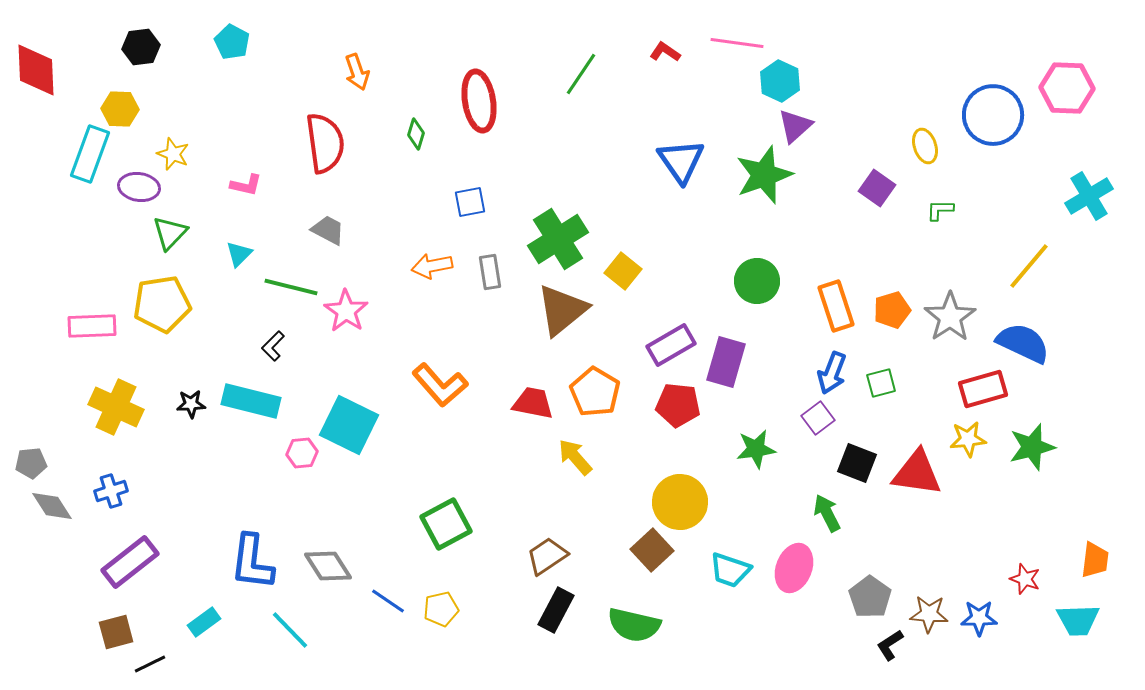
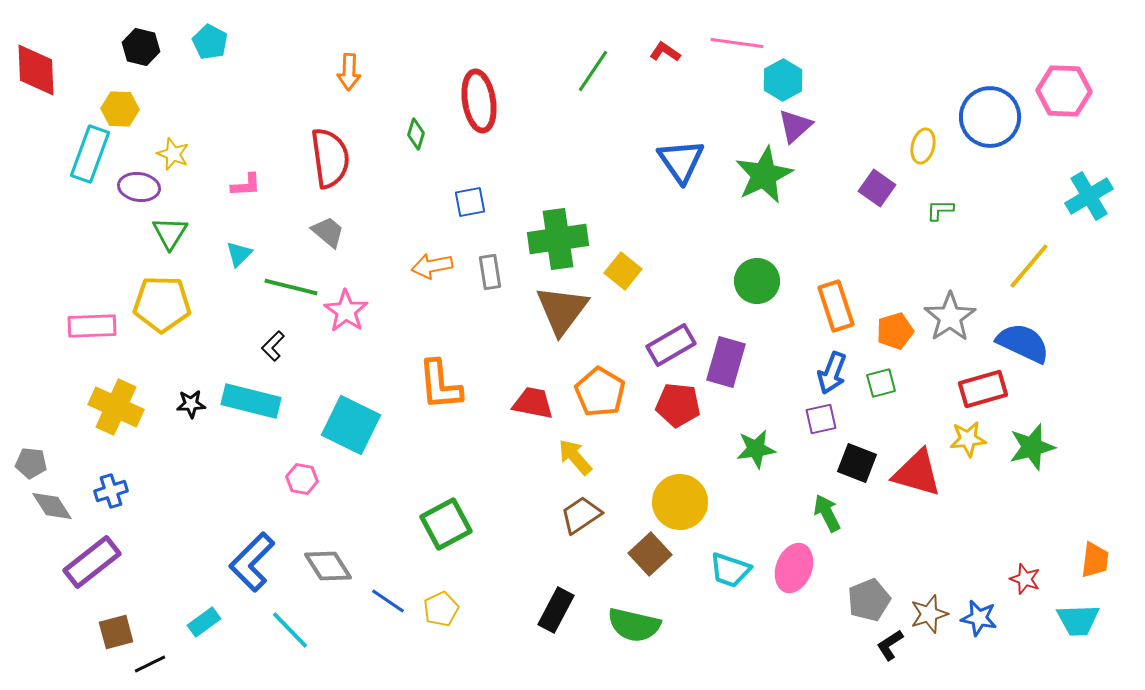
cyan pentagon at (232, 42): moved 22 px left
black hexagon at (141, 47): rotated 21 degrees clockwise
orange arrow at (357, 72): moved 8 px left; rotated 21 degrees clockwise
green line at (581, 74): moved 12 px right, 3 px up
cyan hexagon at (780, 81): moved 3 px right, 1 px up; rotated 6 degrees clockwise
pink hexagon at (1067, 88): moved 3 px left, 3 px down
blue circle at (993, 115): moved 3 px left, 2 px down
red semicircle at (325, 143): moved 5 px right, 15 px down
yellow ellipse at (925, 146): moved 2 px left; rotated 32 degrees clockwise
green star at (764, 175): rotated 6 degrees counterclockwise
pink L-shape at (246, 185): rotated 16 degrees counterclockwise
gray trapezoid at (328, 230): moved 2 px down; rotated 12 degrees clockwise
green triangle at (170, 233): rotated 12 degrees counterclockwise
green cross at (558, 239): rotated 24 degrees clockwise
yellow pentagon at (162, 304): rotated 10 degrees clockwise
brown triangle at (562, 310): rotated 14 degrees counterclockwise
orange pentagon at (892, 310): moved 3 px right, 21 px down
orange L-shape at (440, 385): rotated 36 degrees clockwise
orange pentagon at (595, 392): moved 5 px right
purple square at (818, 418): moved 3 px right, 1 px down; rotated 24 degrees clockwise
cyan square at (349, 425): moved 2 px right
pink hexagon at (302, 453): moved 26 px down; rotated 16 degrees clockwise
gray pentagon at (31, 463): rotated 12 degrees clockwise
red triangle at (917, 473): rotated 8 degrees clockwise
brown square at (652, 550): moved 2 px left, 4 px down
brown trapezoid at (547, 556): moved 34 px right, 41 px up
purple rectangle at (130, 562): moved 38 px left
blue L-shape at (252, 562): rotated 38 degrees clockwise
gray pentagon at (870, 597): moved 1 px left, 3 px down; rotated 15 degrees clockwise
yellow pentagon at (441, 609): rotated 12 degrees counterclockwise
brown star at (929, 614): rotated 21 degrees counterclockwise
blue star at (979, 618): rotated 12 degrees clockwise
